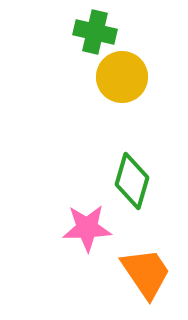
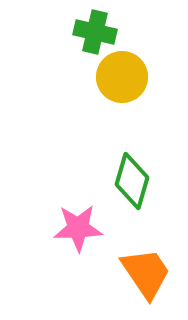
pink star: moved 9 px left
